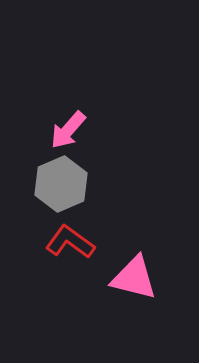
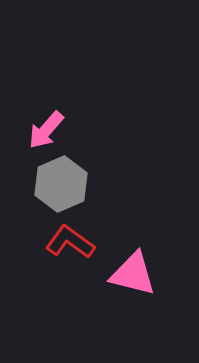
pink arrow: moved 22 px left
pink triangle: moved 1 px left, 4 px up
